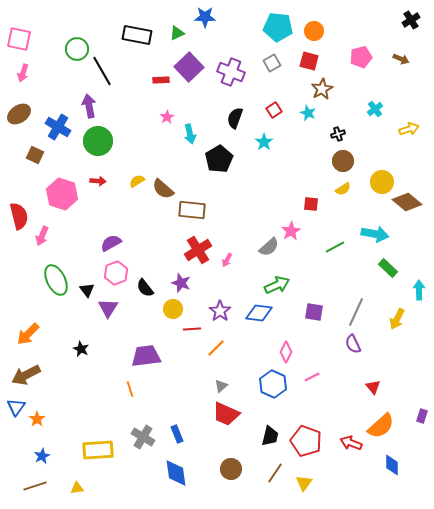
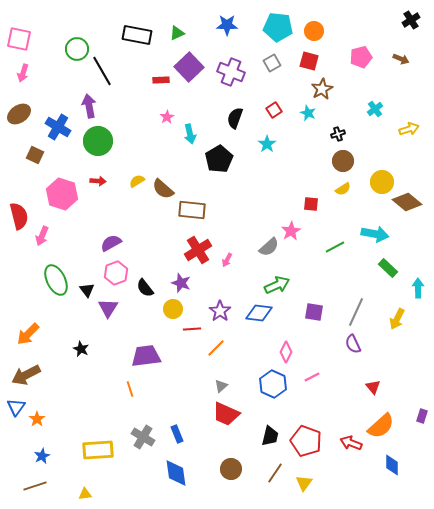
blue star at (205, 17): moved 22 px right, 8 px down
cyan star at (264, 142): moved 3 px right, 2 px down
cyan arrow at (419, 290): moved 1 px left, 2 px up
yellow triangle at (77, 488): moved 8 px right, 6 px down
